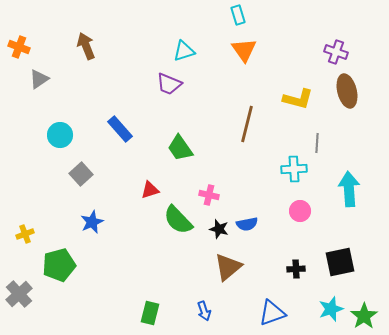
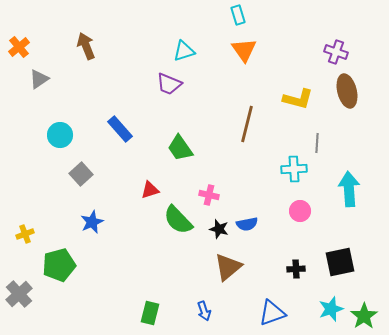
orange cross: rotated 30 degrees clockwise
